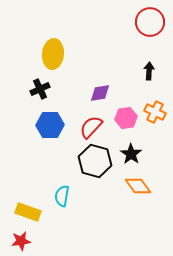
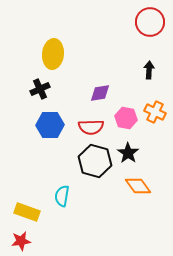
black arrow: moved 1 px up
pink hexagon: rotated 20 degrees clockwise
red semicircle: rotated 135 degrees counterclockwise
black star: moved 3 px left, 1 px up
yellow rectangle: moved 1 px left
